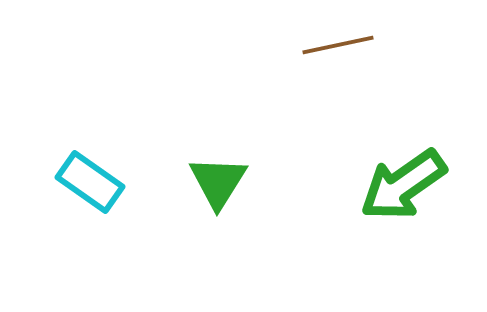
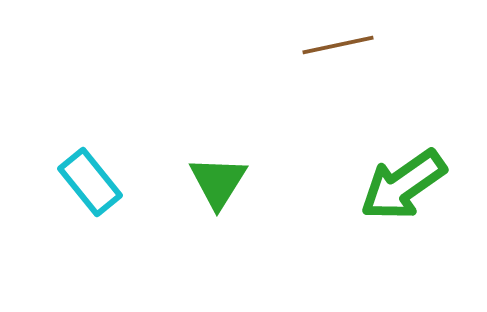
cyan rectangle: rotated 16 degrees clockwise
